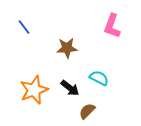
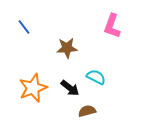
cyan semicircle: moved 3 px left, 1 px up
orange star: moved 1 px left, 2 px up
brown semicircle: rotated 30 degrees clockwise
